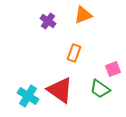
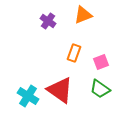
pink square: moved 12 px left, 7 px up
